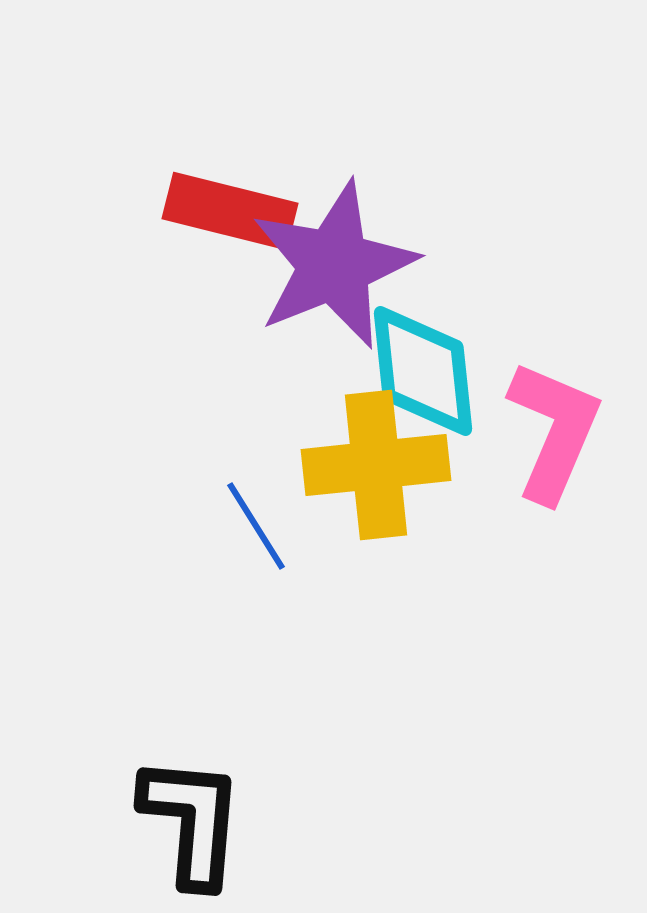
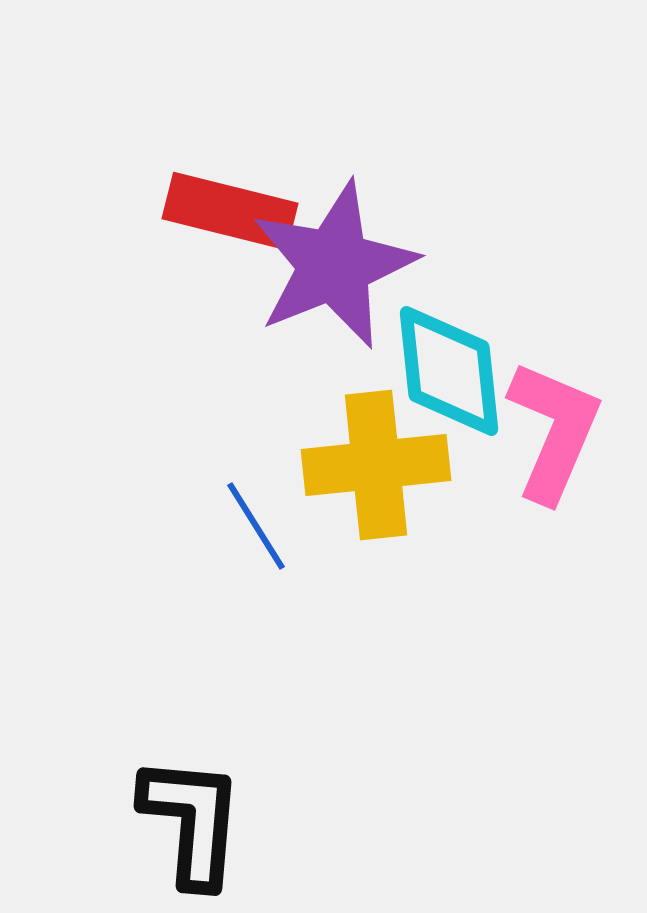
cyan diamond: moved 26 px right
